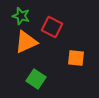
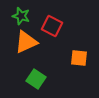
red square: moved 1 px up
orange square: moved 3 px right
